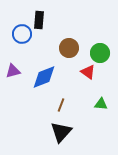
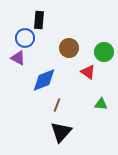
blue circle: moved 3 px right, 4 px down
green circle: moved 4 px right, 1 px up
purple triangle: moved 5 px right, 13 px up; rotated 42 degrees clockwise
blue diamond: moved 3 px down
brown line: moved 4 px left
